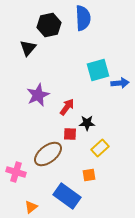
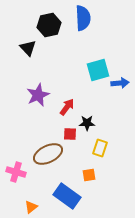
black triangle: rotated 24 degrees counterclockwise
yellow rectangle: rotated 30 degrees counterclockwise
brown ellipse: rotated 12 degrees clockwise
